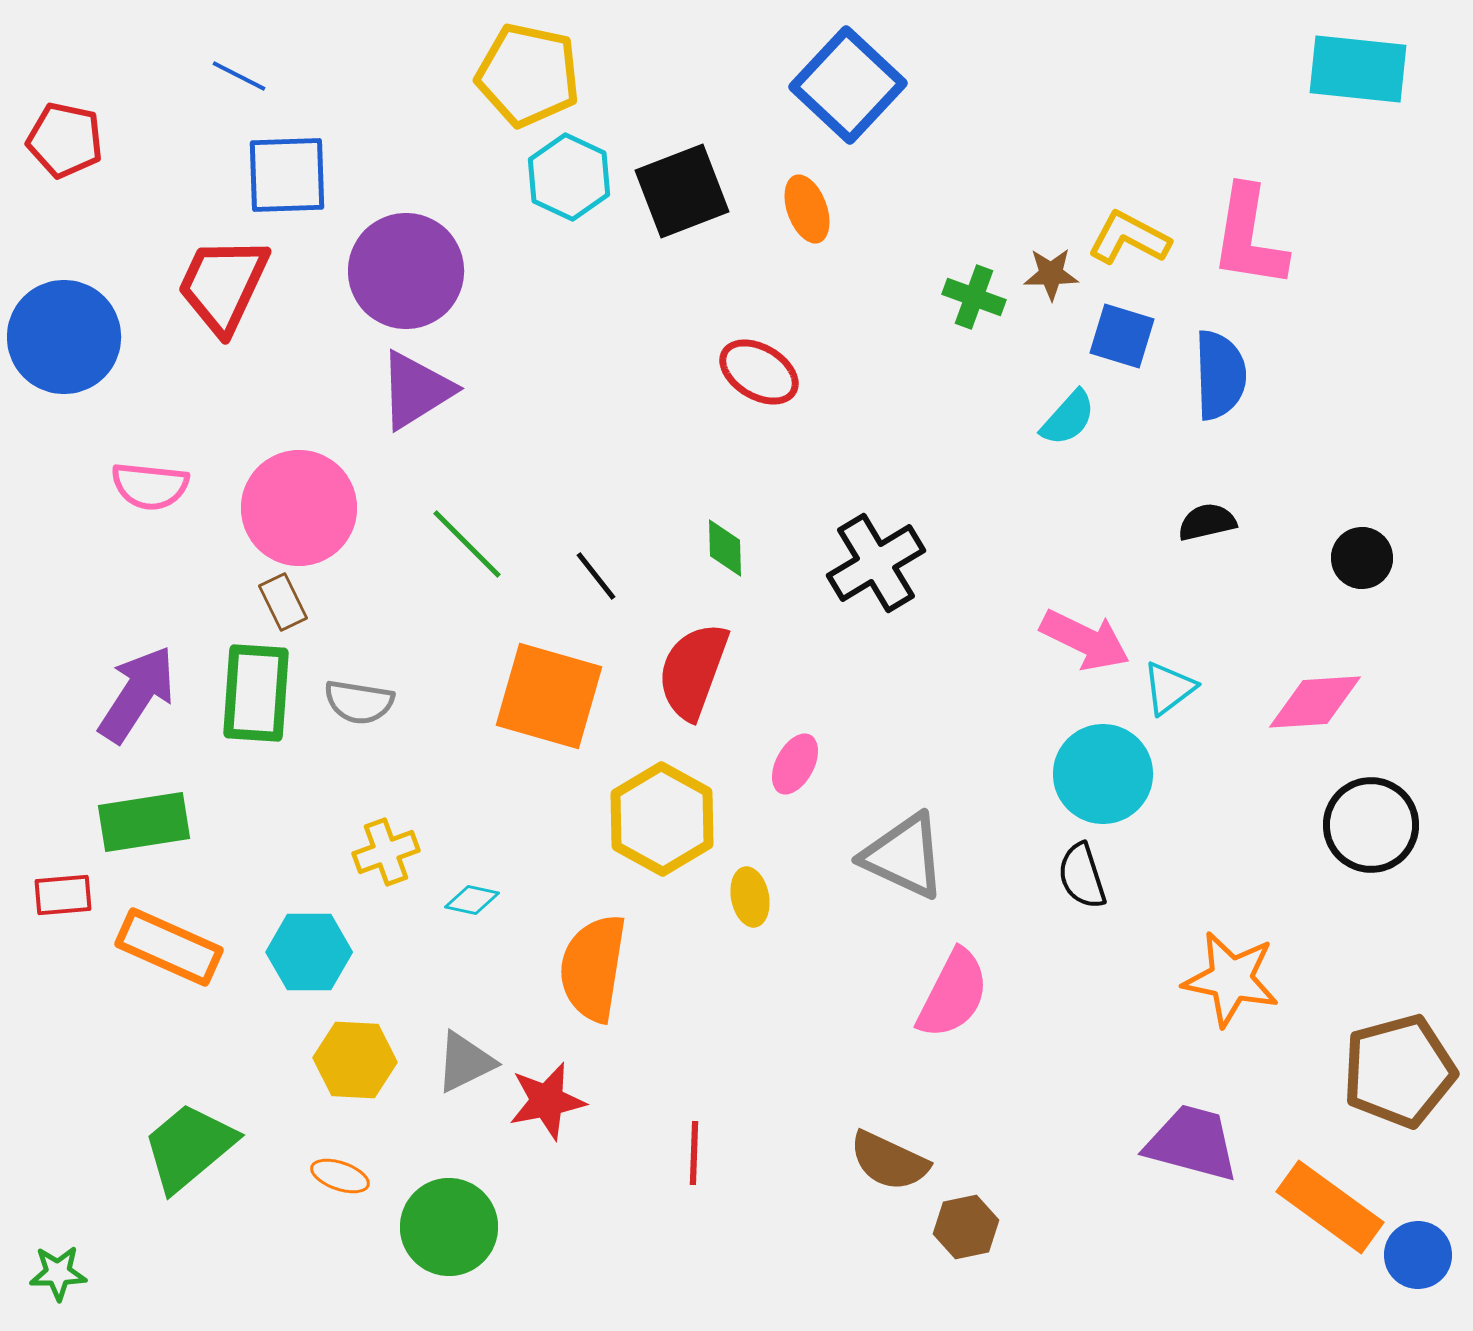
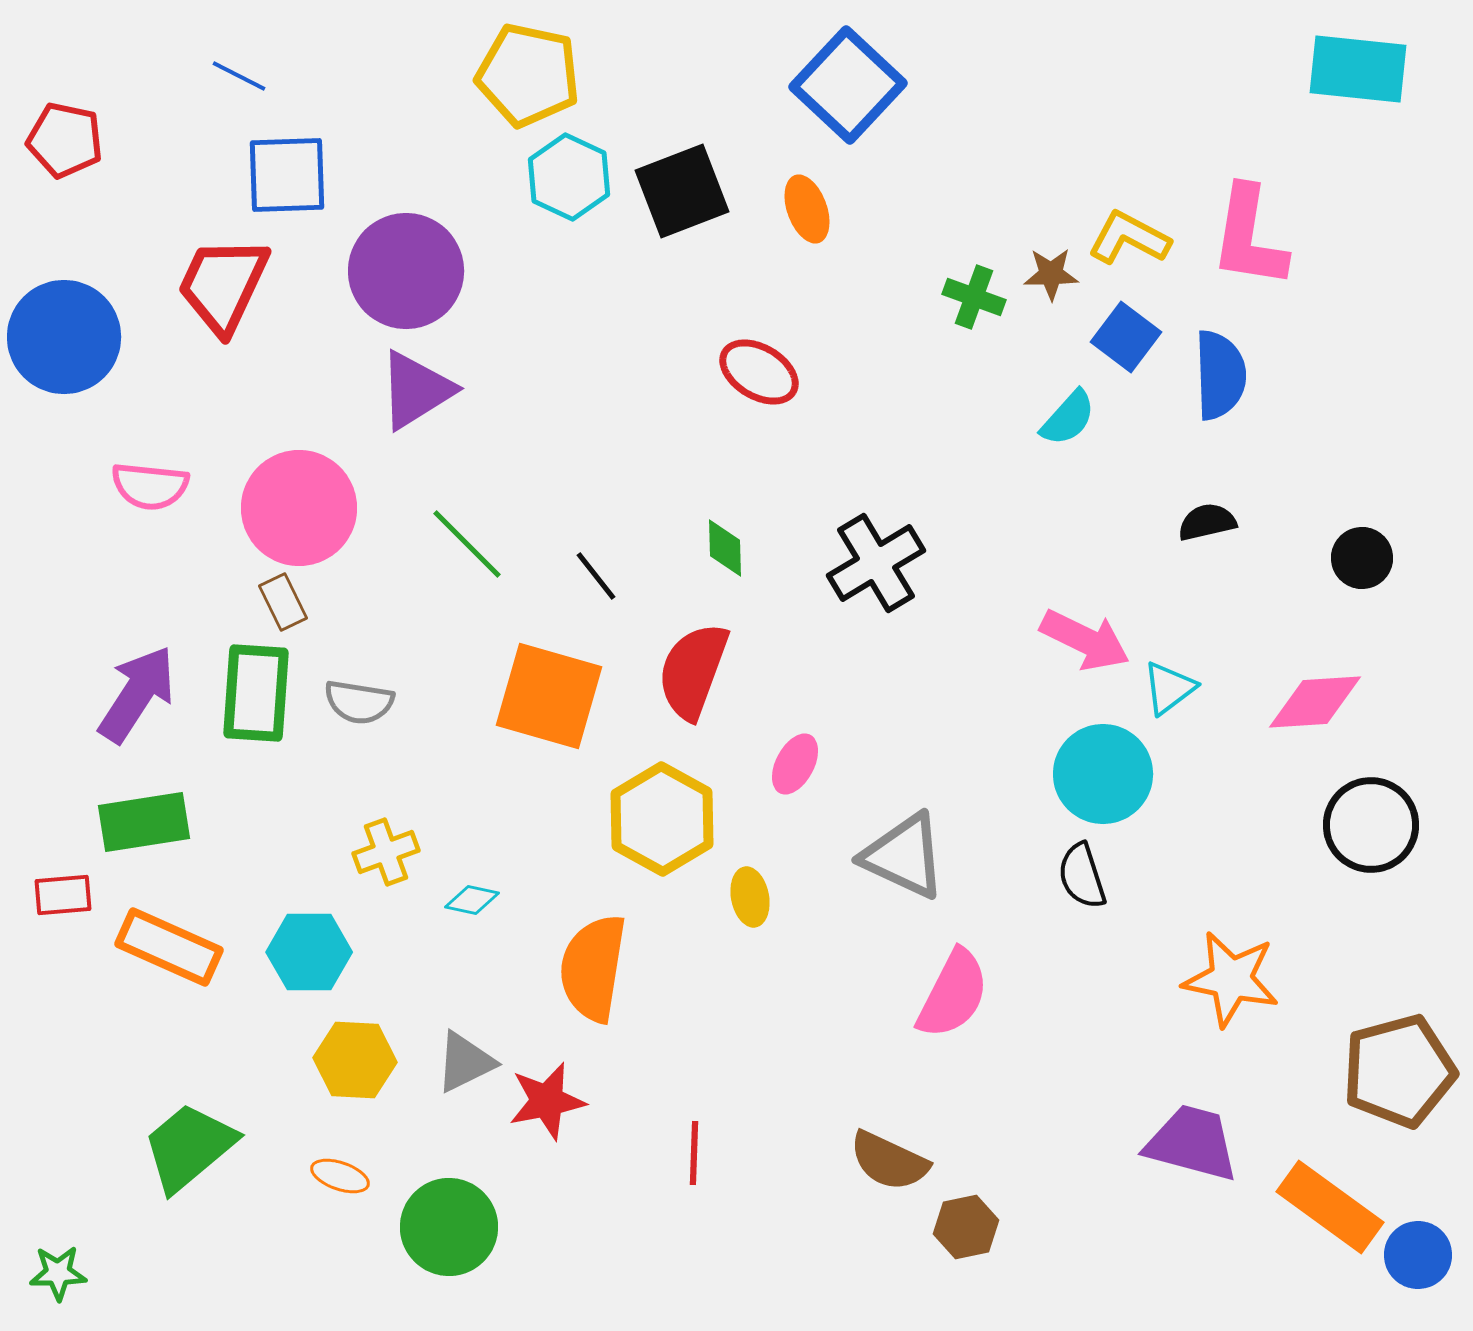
blue square at (1122, 336): moved 4 px right, 1 px down; rotated 20 degrees clockwise
